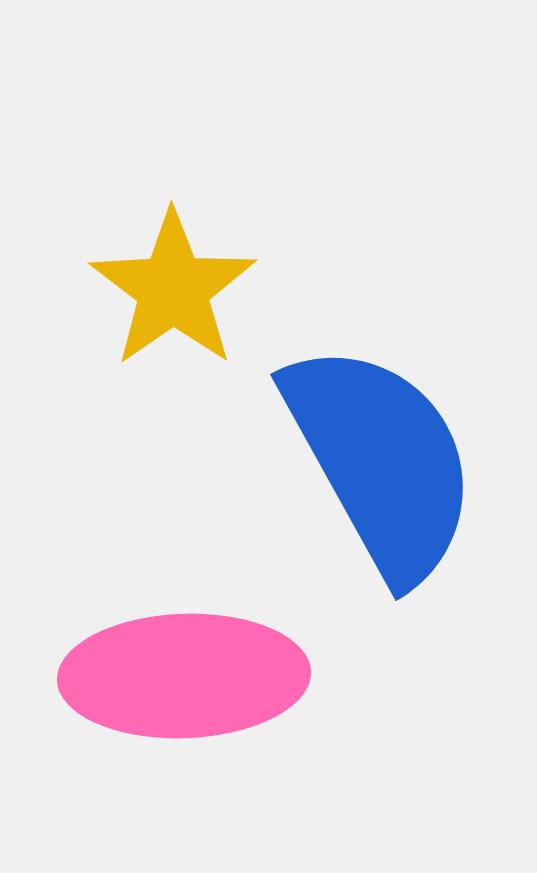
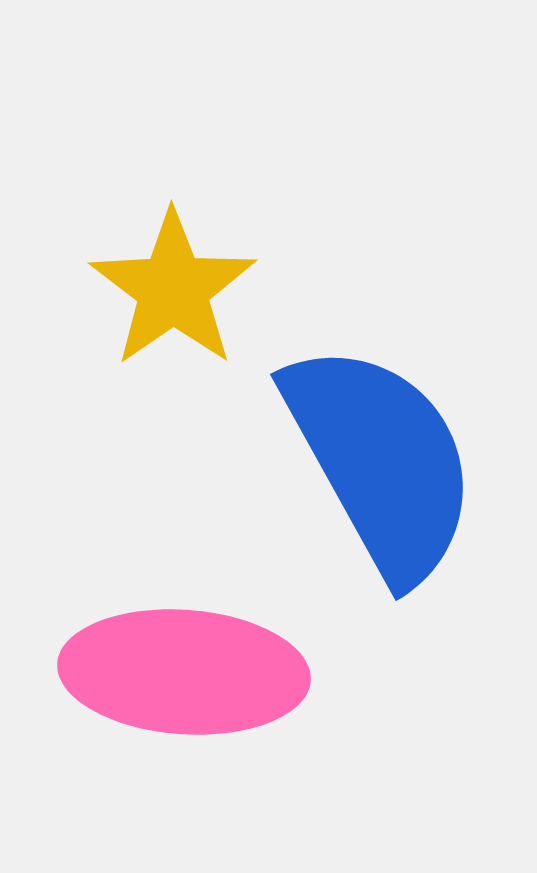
pink ellipse: moved 4 px up; rotated 6 degrees clockwise
